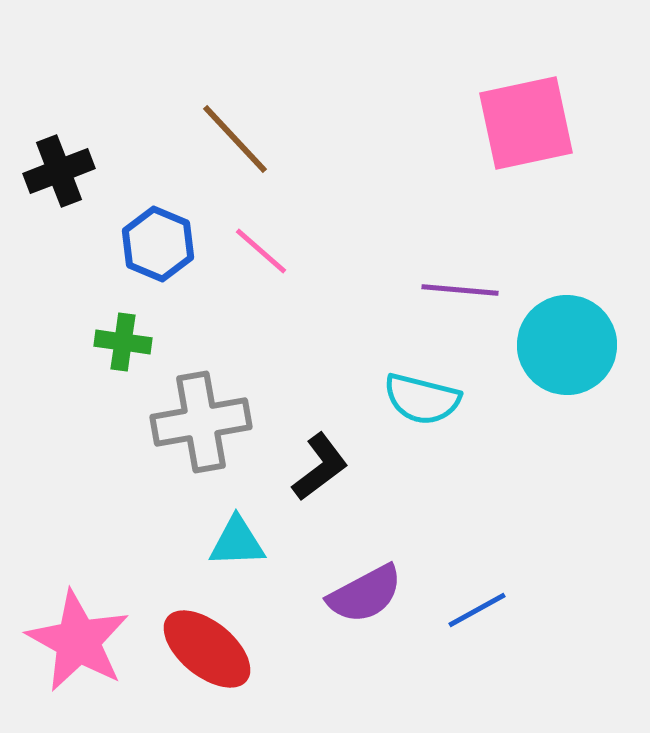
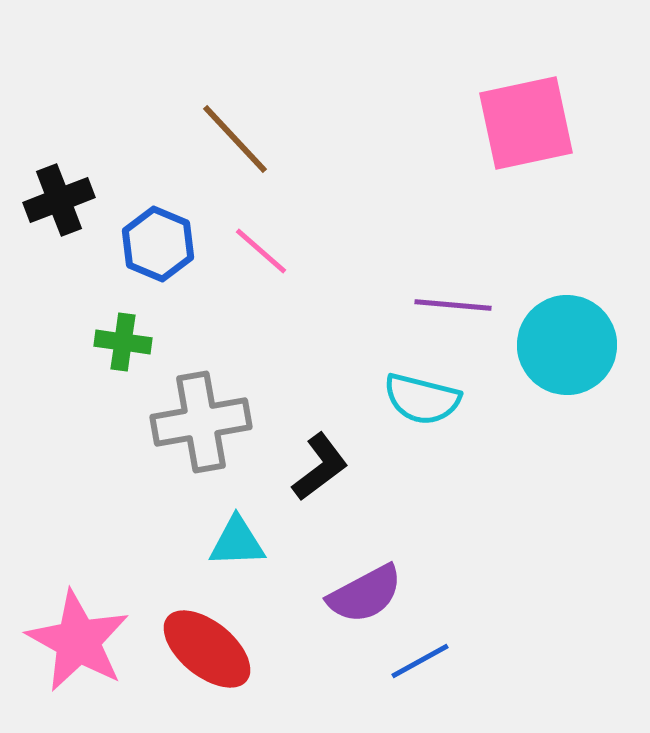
black cross: moved 29 px down
purple line: moved 7 px left, 15 px down
blue line: moved 57 px left, 51 px down
